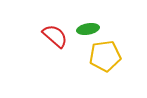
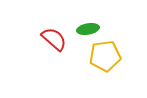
red semicircle: moved 1 px left, 3 px down
